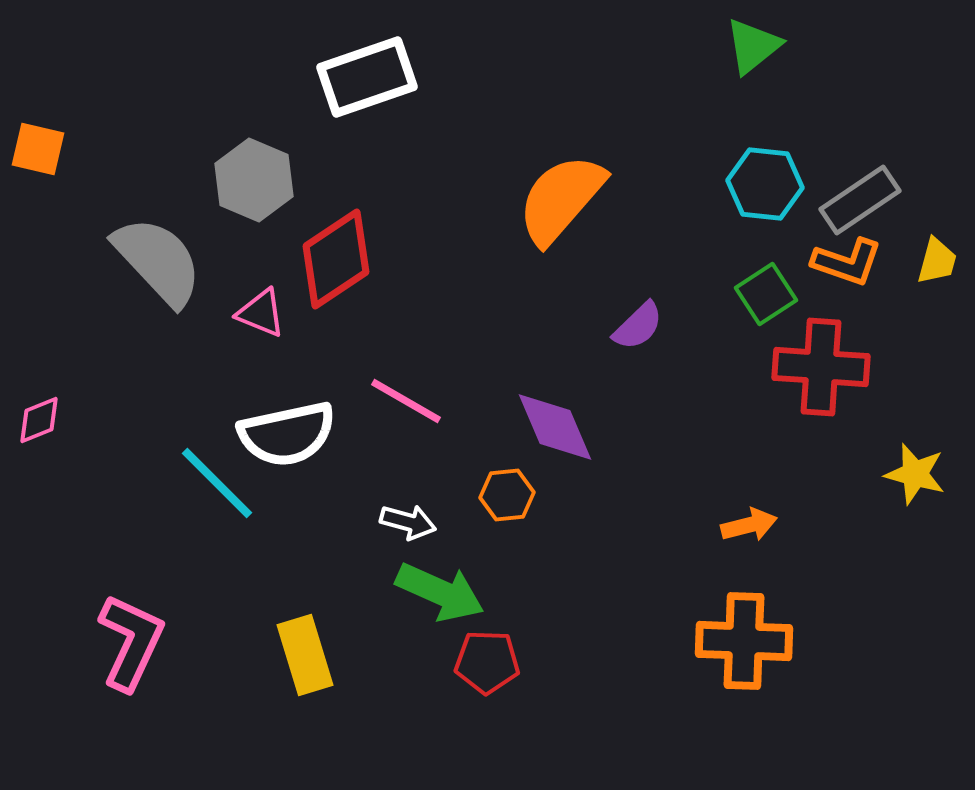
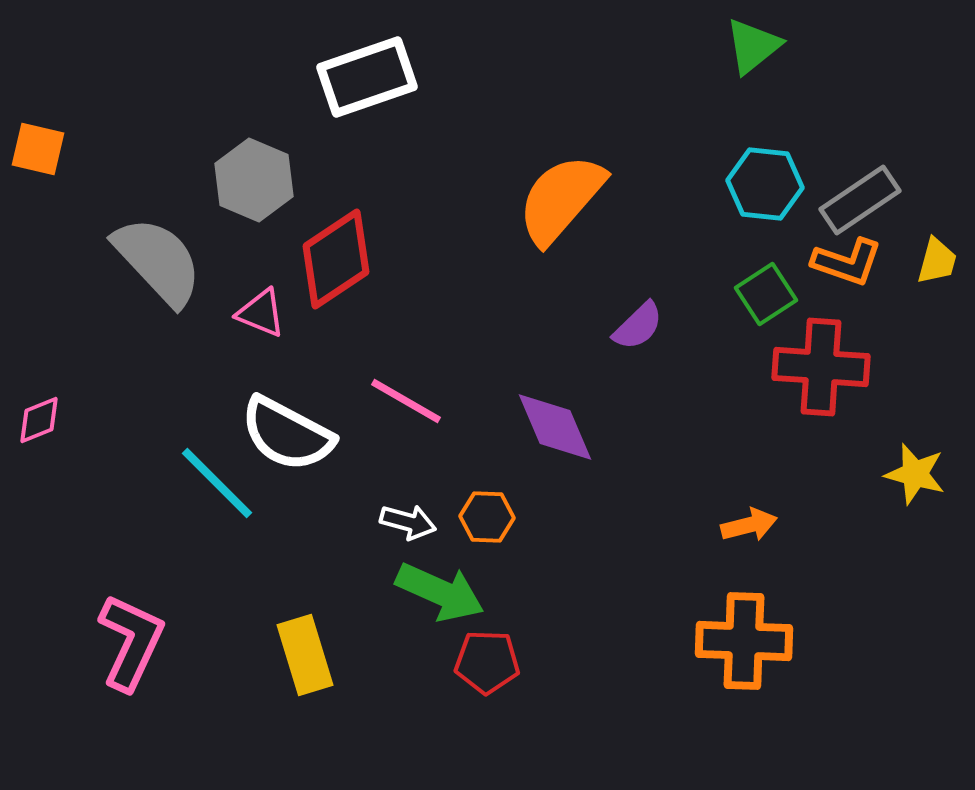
white semicircle: rotated 40 degrees clockwise
orange hexagon: moved 20 px left, 22 px down; rotated 8 degrees clockwise
